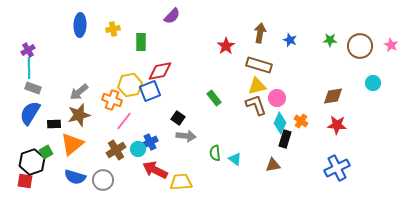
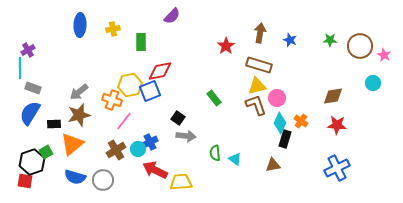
pink star at (391, 45): moved 7 px left, 10 px down
cyan line at (29, 68): moved 9 px left
